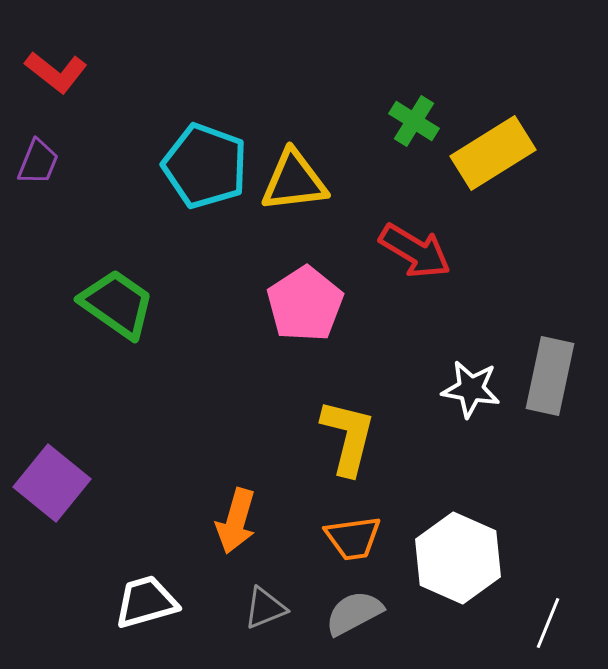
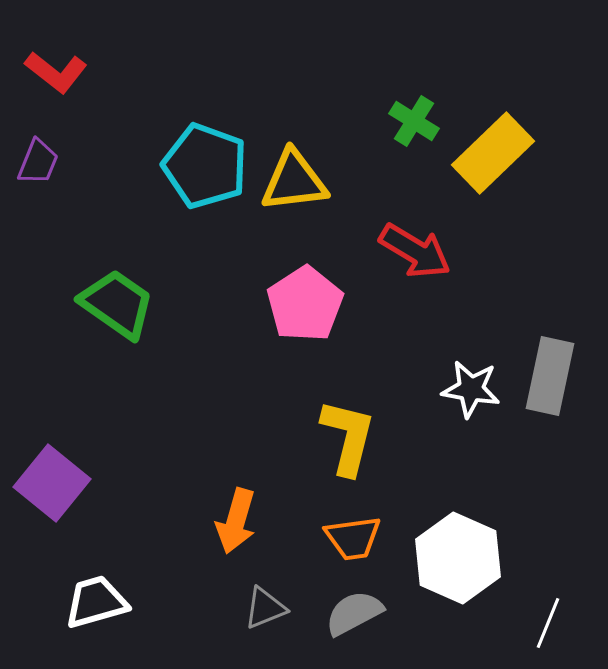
yellow rectangle: rotated 12 degrees counterclockwise
white trapezoid: moved 50 px left
